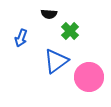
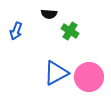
green cross: rotated 12 degrees counterclockwise
blue arrow: moved 5 px left, 7 px up
blue triangle: moved 12 px down; rotated 8 degrees clockwise
